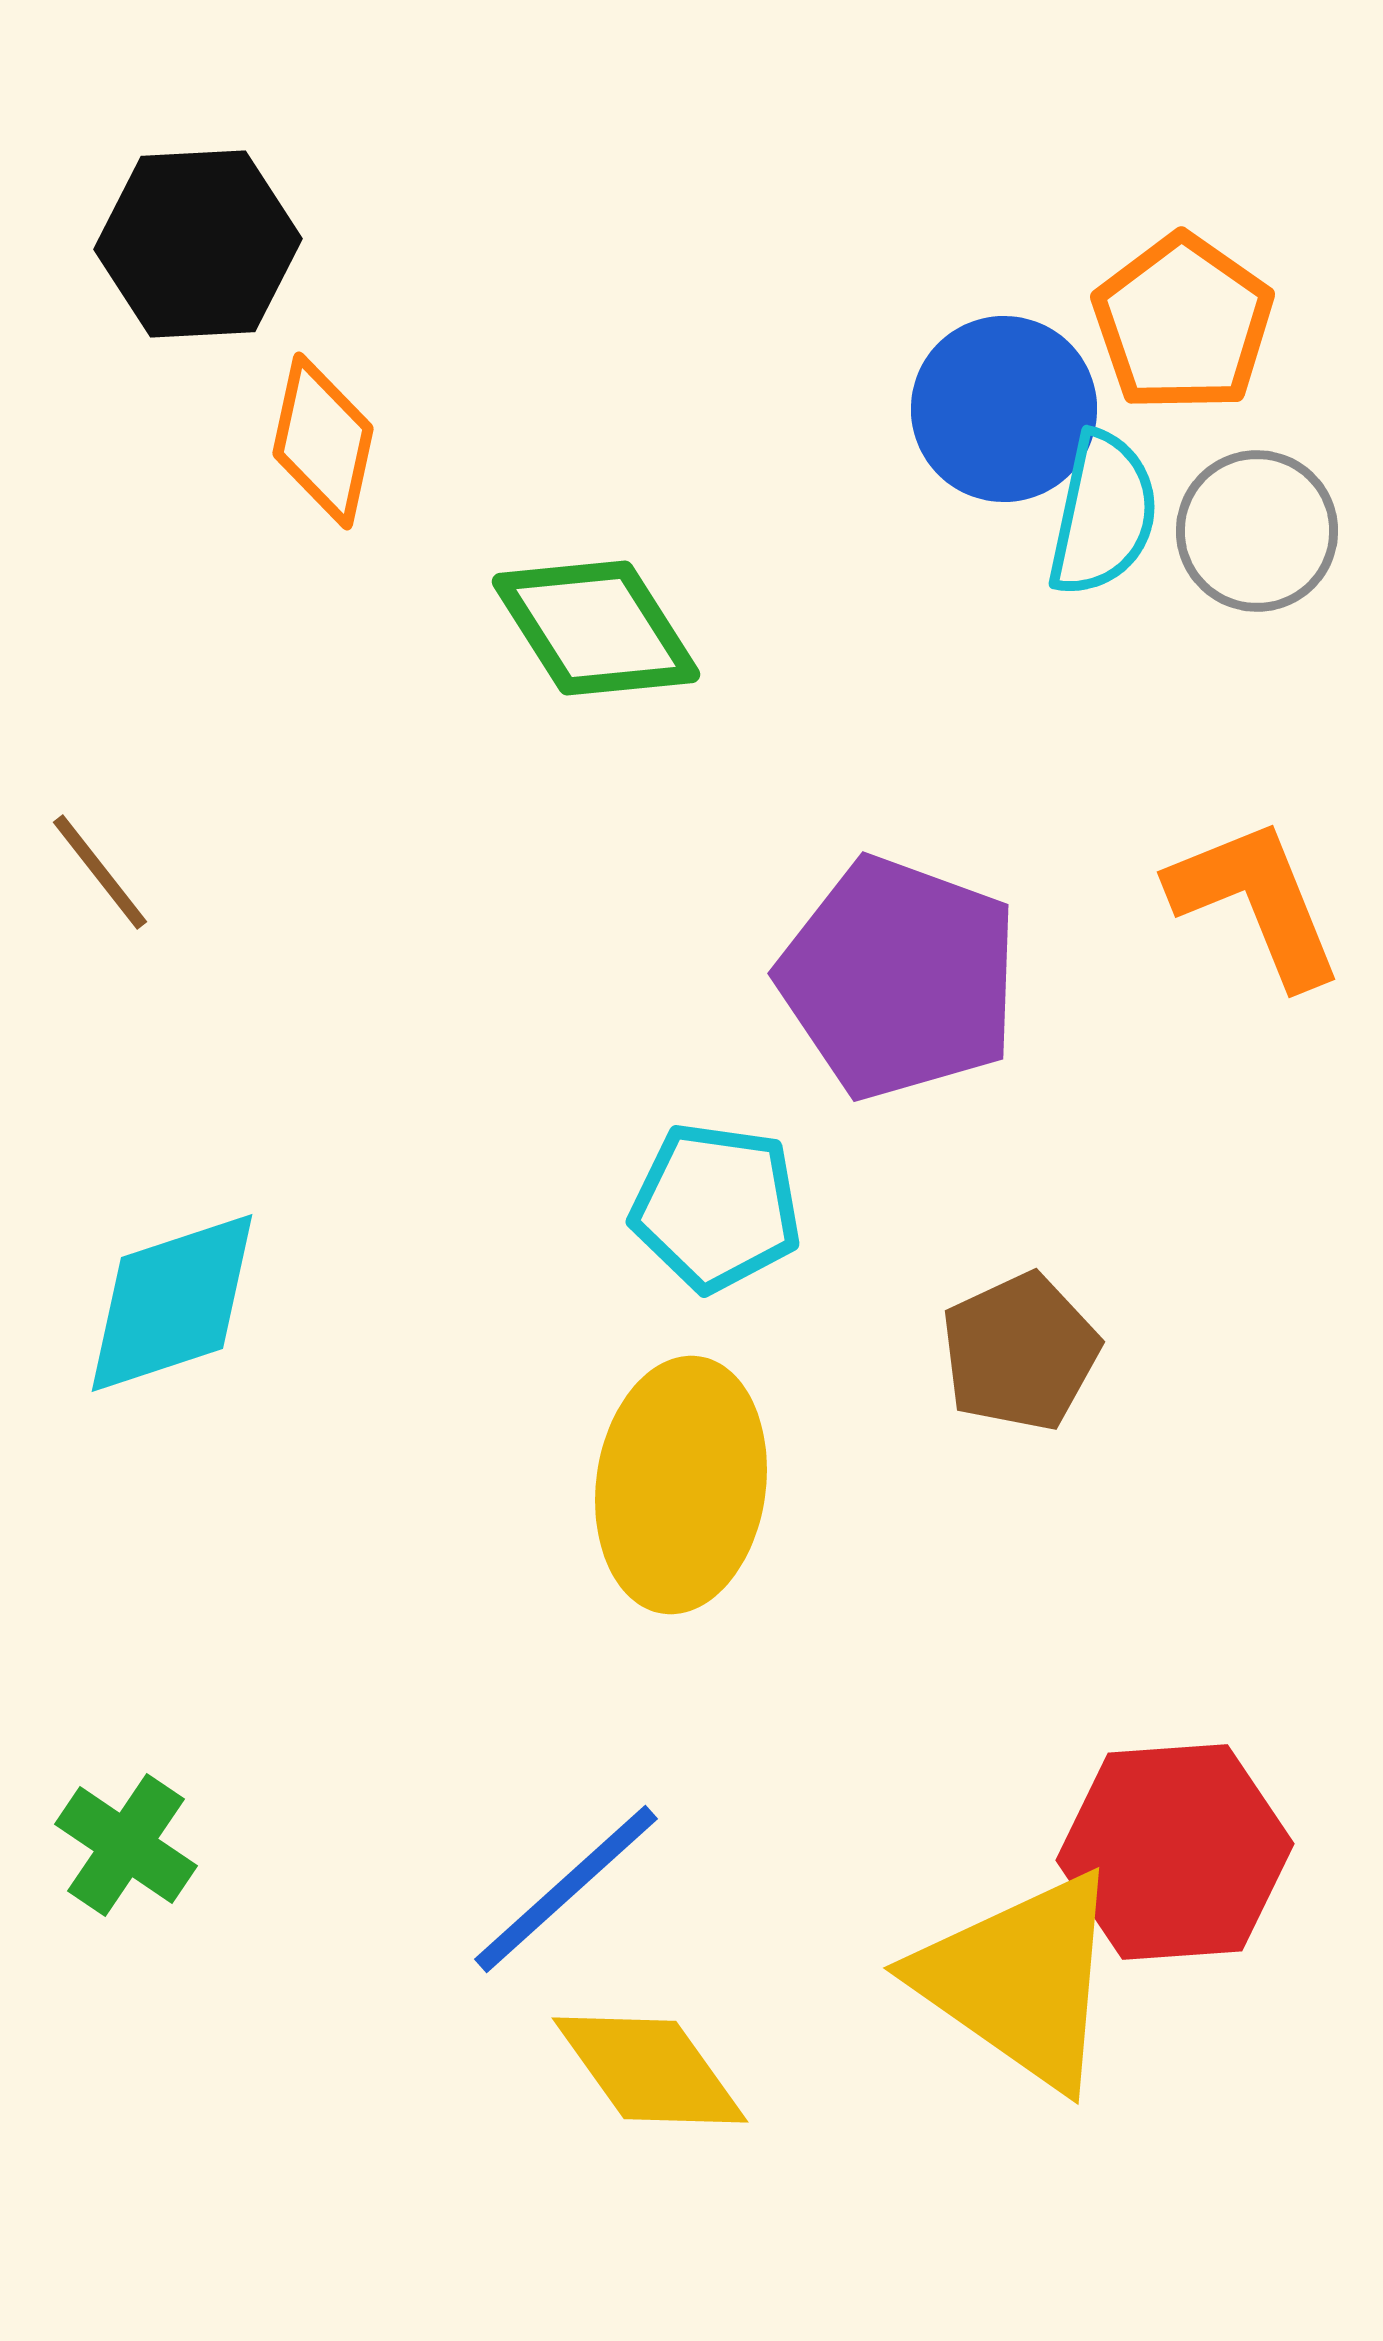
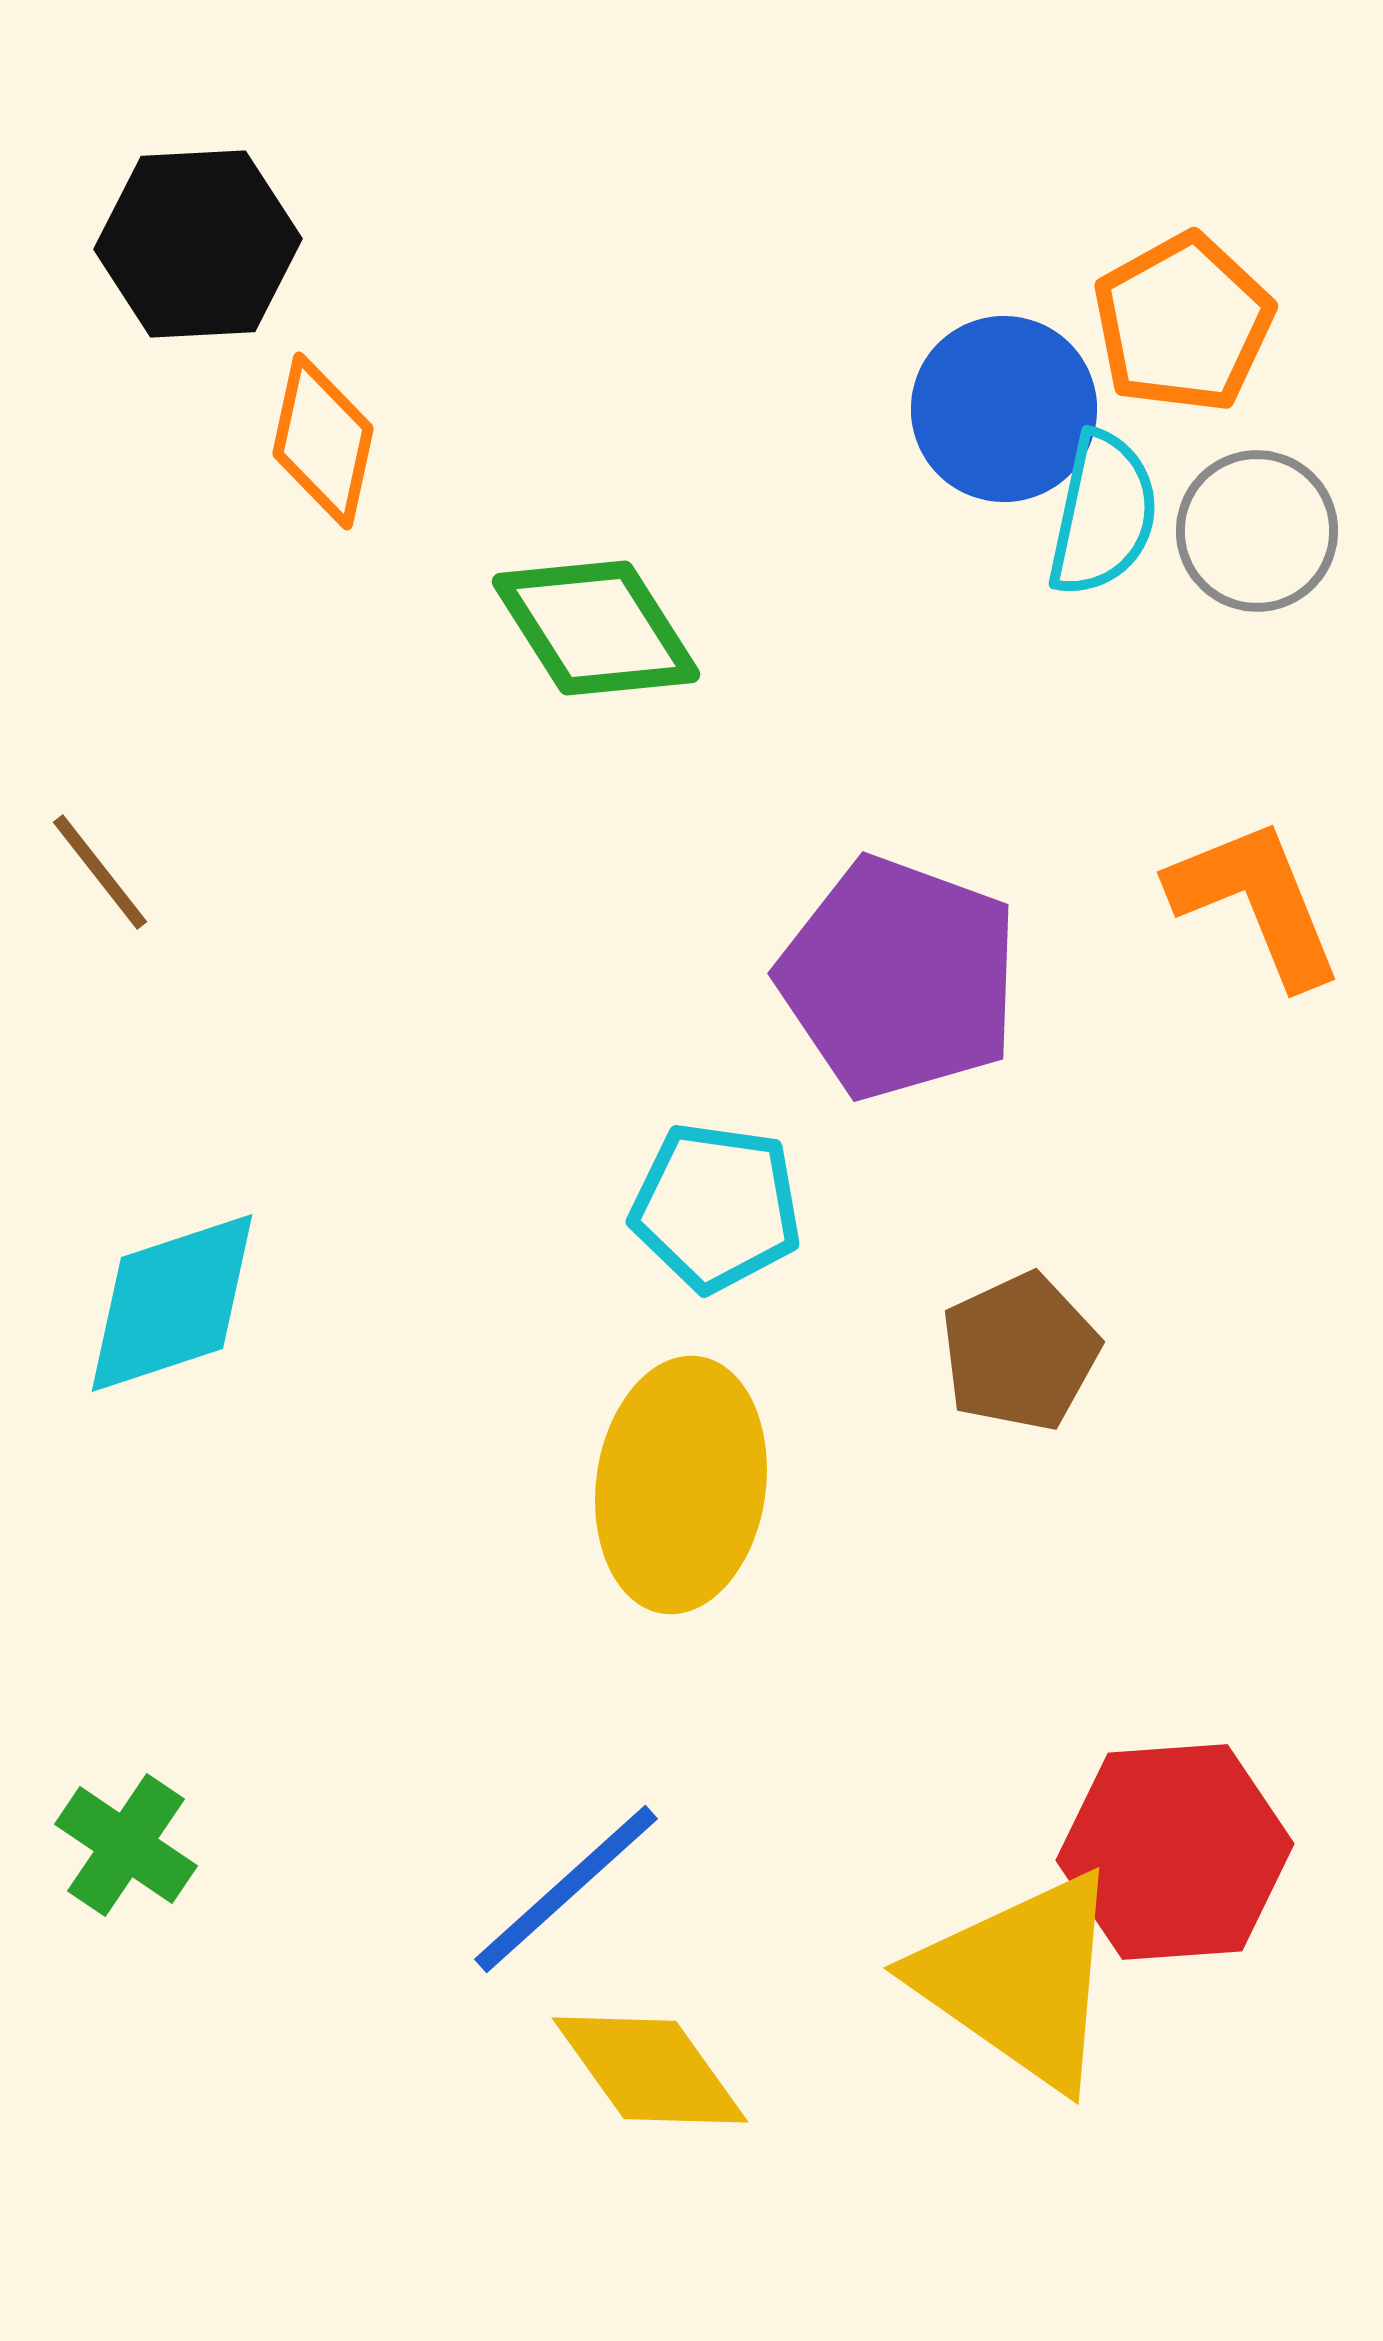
orange pentagon: rotated 8 degrees clockwise
